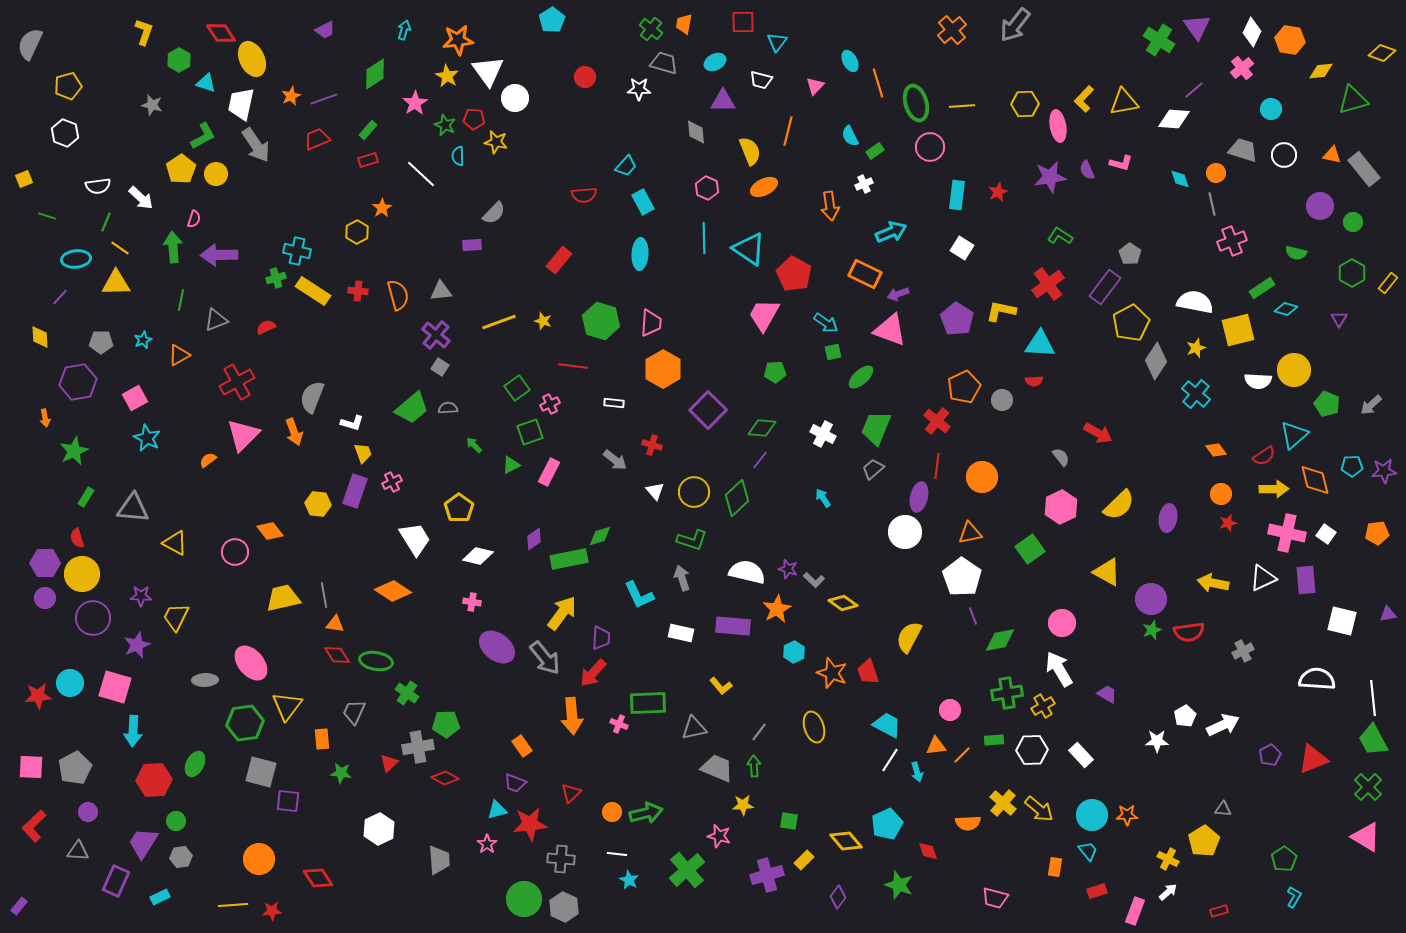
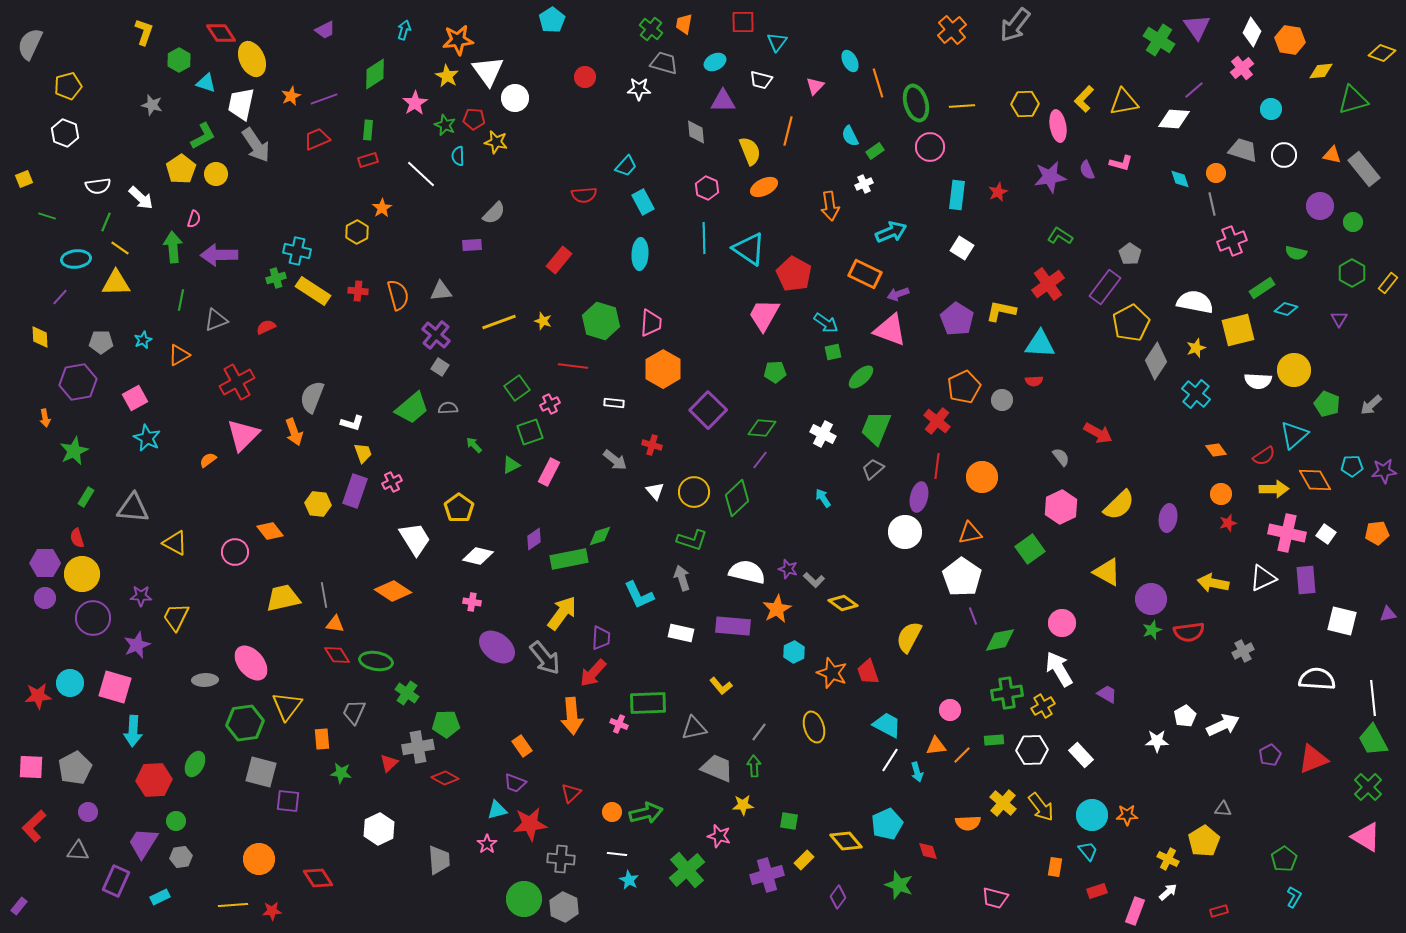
green rectangle at (368, 130): rotated 36 degrees counterclockwise
orange diamond at (1315, 480): rotated 16 degrees counterclockwise
yellow arrow at (1039, 809): moved 2 px right, 2 px up; rotated 12 degrees clockwise
